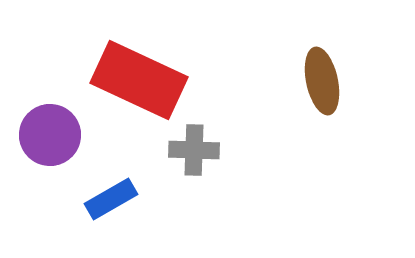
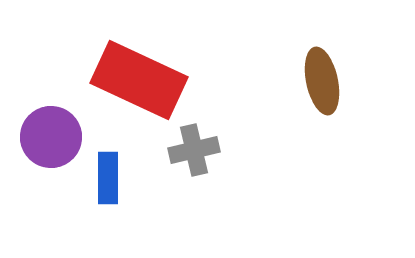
purple circle: moved 1 px right, 2 px down
gray cross: rotated 15 degrees counterclockwise
blue rectangle: moved 3 px left, 21 px up; rotated 60 degrees counterclockwise
